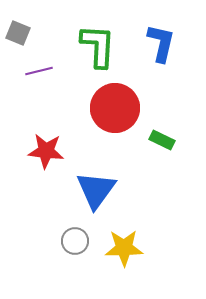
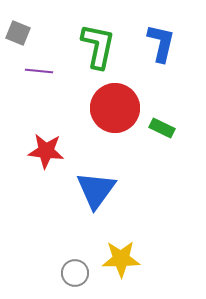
green L-shape: rotated 9 degrees clockwise
purple line: rotated 20 degrees clockwise
green rectangle: moved 12 px up
gray circle: moved 32 px down
yellow star: moved 3 px left, 11 px down
